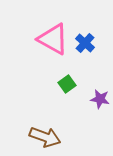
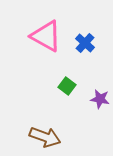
pink triangle: moved 7 px left, 3 px up
green square: moved 2 px down; rotated 18 degrees counterclockwise
